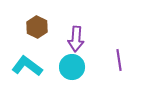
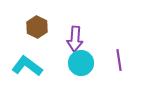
purple arrow: moved 1 px left
cyan circle: moved 9 px right, 4 px up
